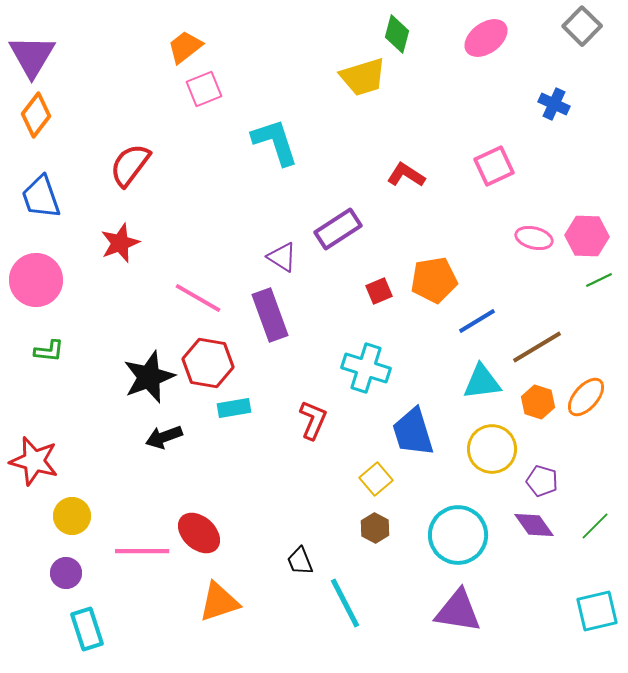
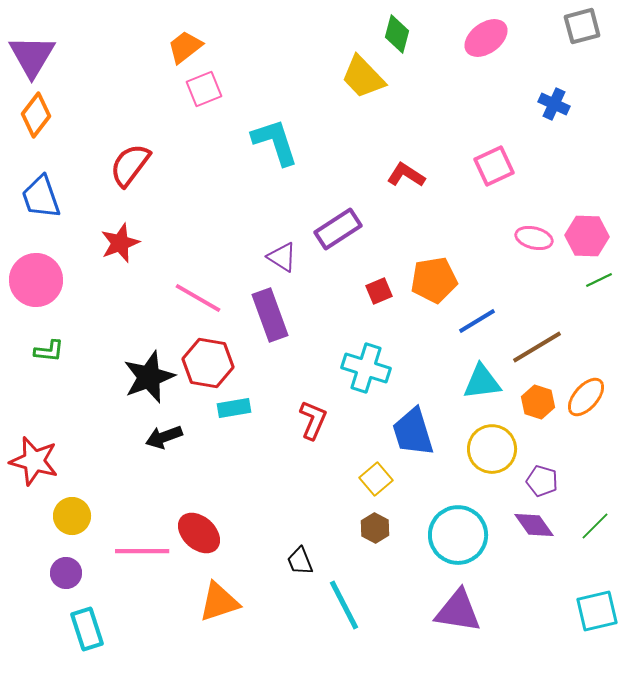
gray square at (582, 26): rotated 30 degrees clockwise
yellow trapezoid at (363, 77): rotated 63 degrees clockwise
cyan line at (345, 603): moved 1 px left, 2 px down
